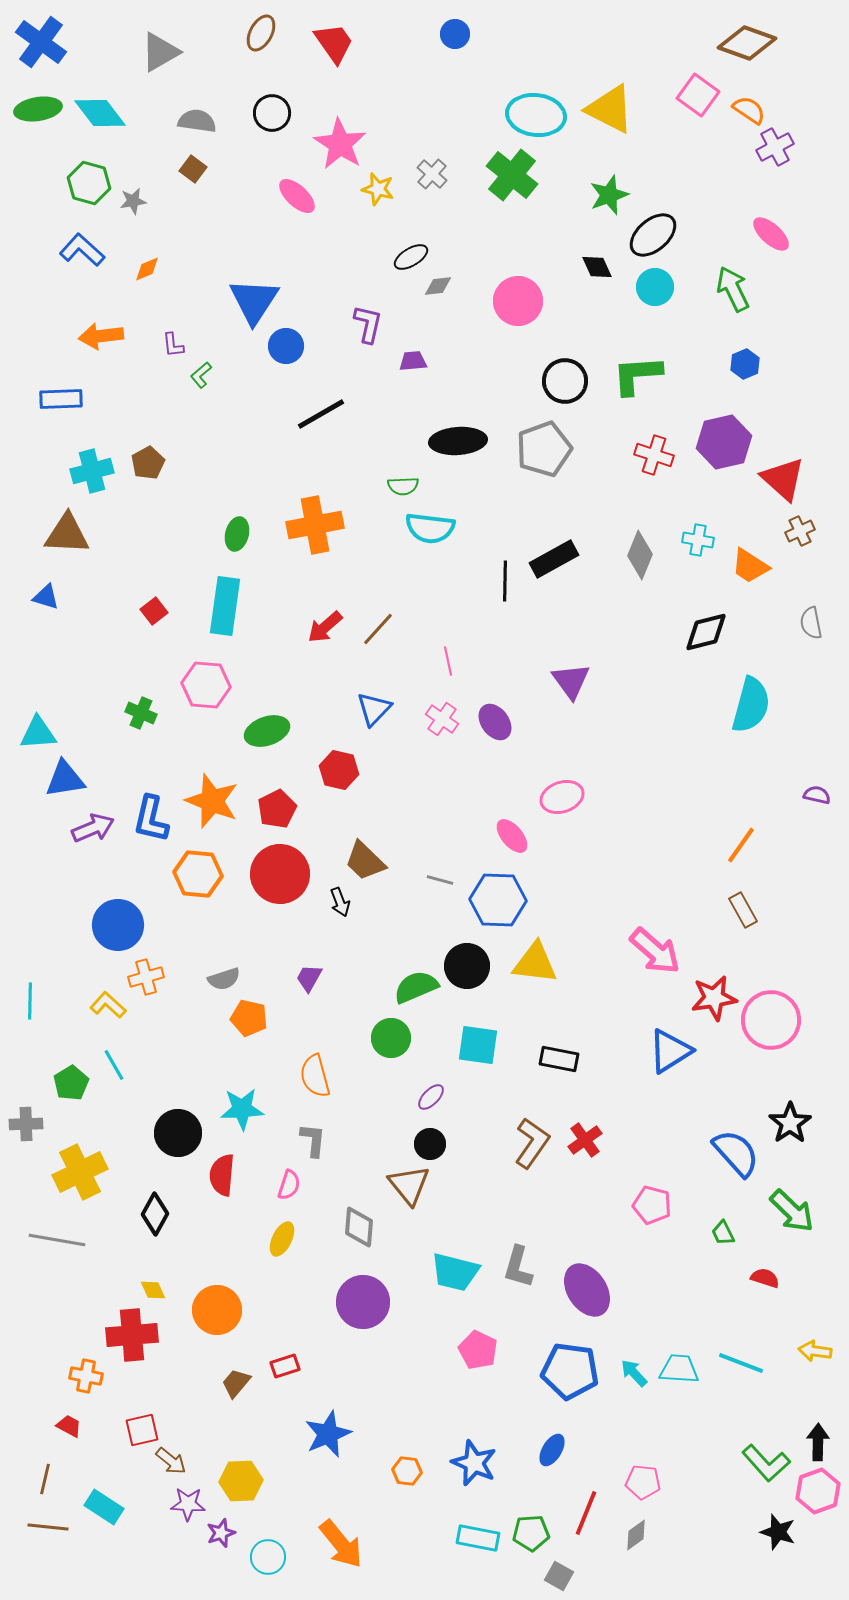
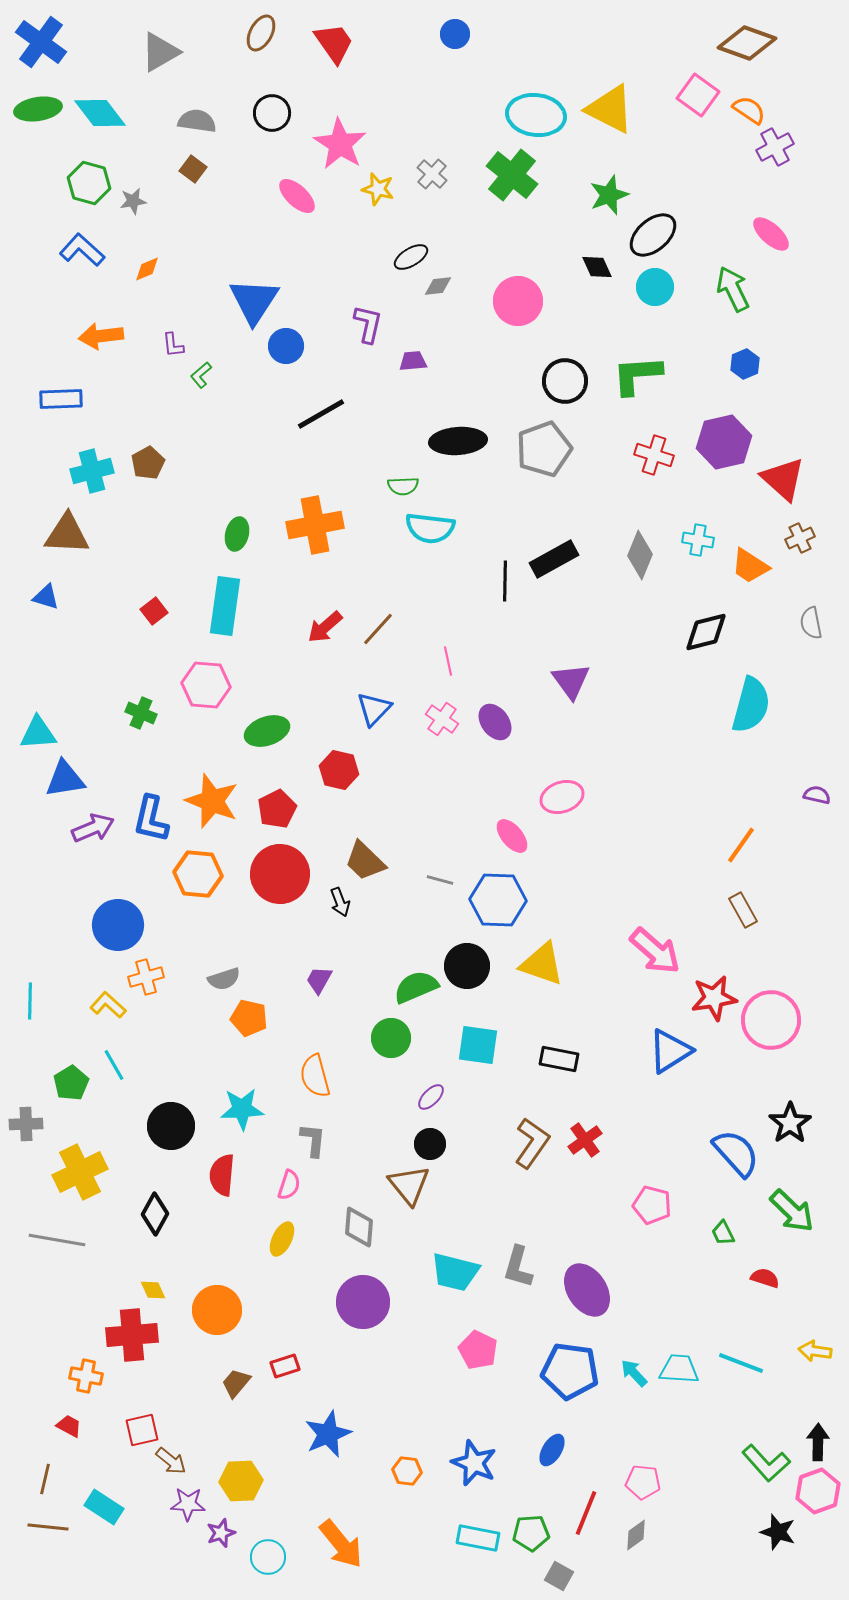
brown cross at (800, 531): moved 7 px down
yellow triangle at (535, 963): moved 7 px right, 1 px down; rotated 12 degrees clockwise
purple trapezoid at (309, 978): moved 10 px right, 2 px down
black circle at (178, 1133): moved 7 px left, 7 px up
